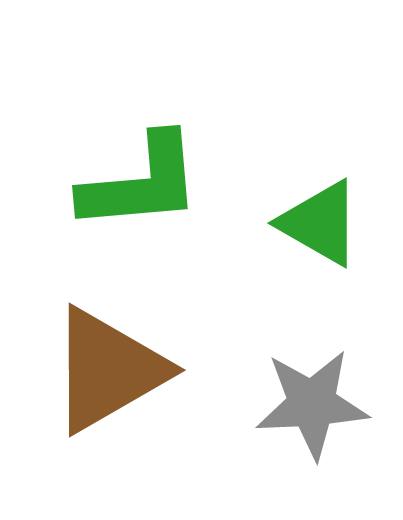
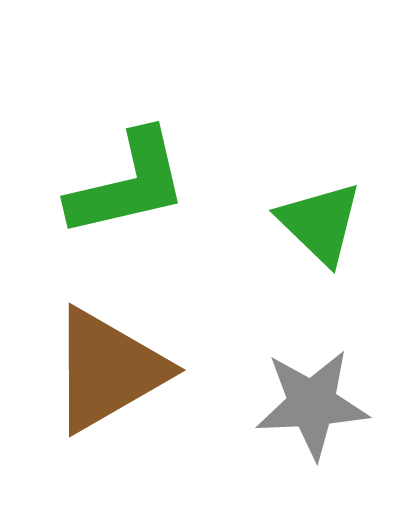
green L-shape: moved 13 px left, 1 px down; rotated 8 degrees counterclockwise
green triangle: rotated 14 degrees clockwise
